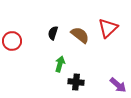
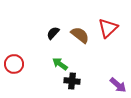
black semicircle: rotated 24 degrees clockwise
red circle: moved 2 px right, 23 px down
green arrow: rotated 70 degrees counterclockwise
black cross: moved 4 px left, 1 px up
